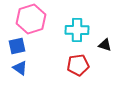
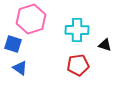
blue square: moved 4 px left, 2 px up; rotated 30 degrees clockwise
